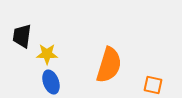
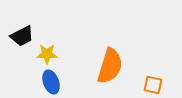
black trapezoid: rotated 125 degrees counterclockwise
orange semicircle: moved 1 px right, 1 px down
